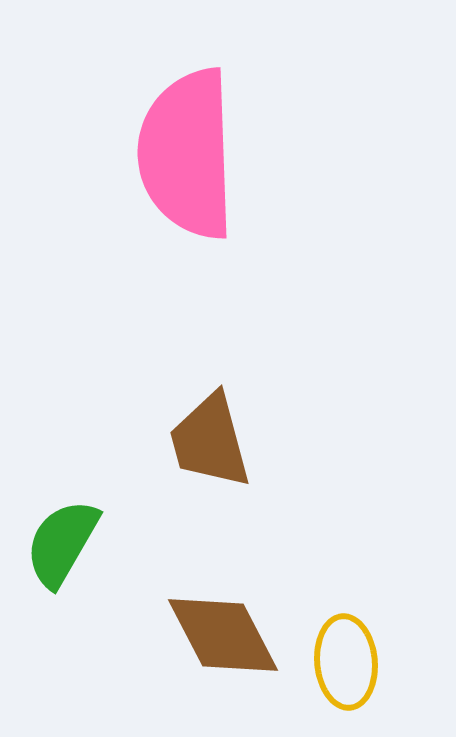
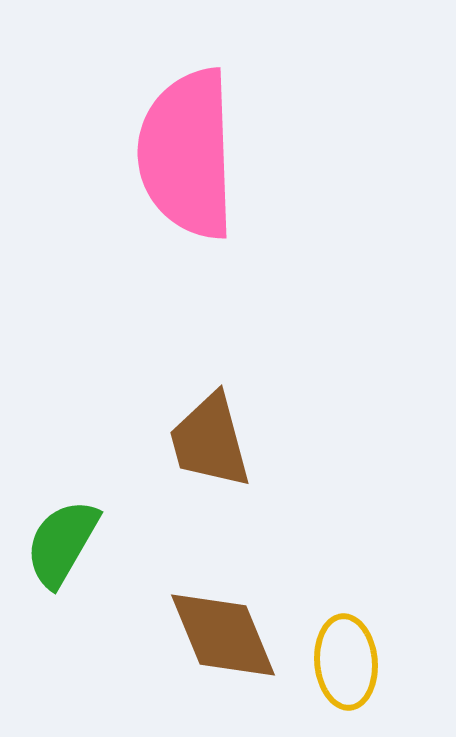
brown diamond: rotated 5 degrees clockwise
